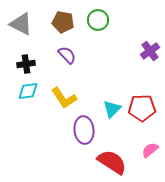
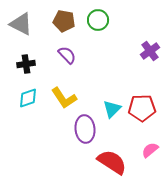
brown pentagon: moved 1 px right, 1 px up
cyan diamond: moved 7 px down; rotated 10 degrees counterclockwise
purple ellipse: moved 1 px right, 1 px up
